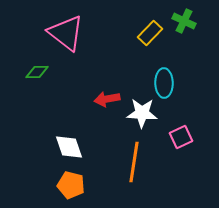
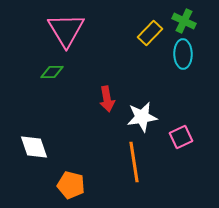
pink triangle: moved 3 px up; rotated 21 degrees clockwise
green diamond: moved 15 px right
cyan ellipse: moved 19 px right, 29 px up
red arrow: rotated 90 degrees counterclockwise
white star: moved 4 px down; rotated 12 degrees counterclockwise
white diamond: moved 35 px left
orange line: rotated 18 degrees counterclockwise
